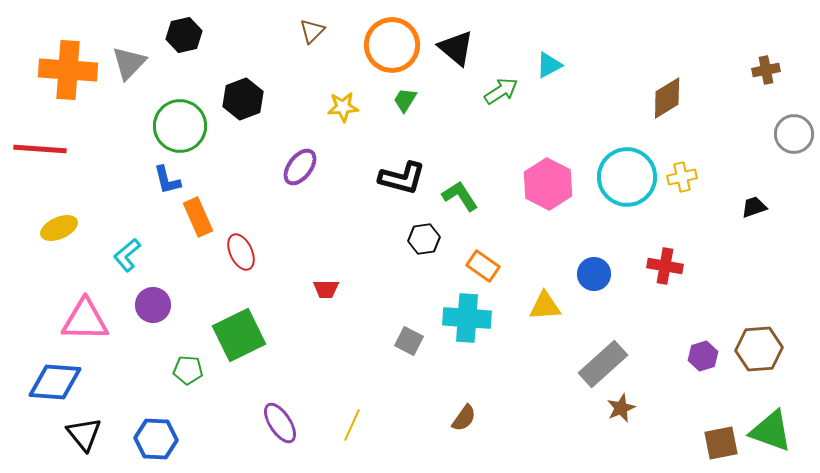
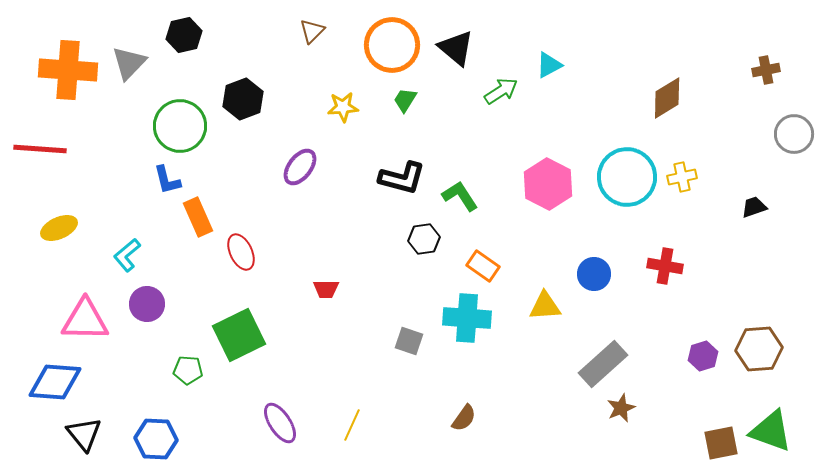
purple circle at (153, 305): moved 6 px left, 1 px up
gray square at (409, 341): rotated 8 degrees counterclockwise
